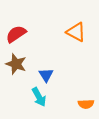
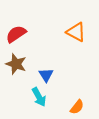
orange semicircle: moved 9 px left, 3 px down; rotated 49 degrees counterclockwise
